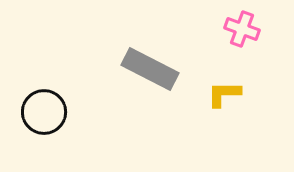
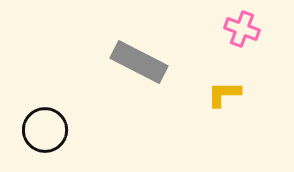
gray rectangle: moved 11 px left, 7 px up
black circle: moved 1 px right, 18 px down
